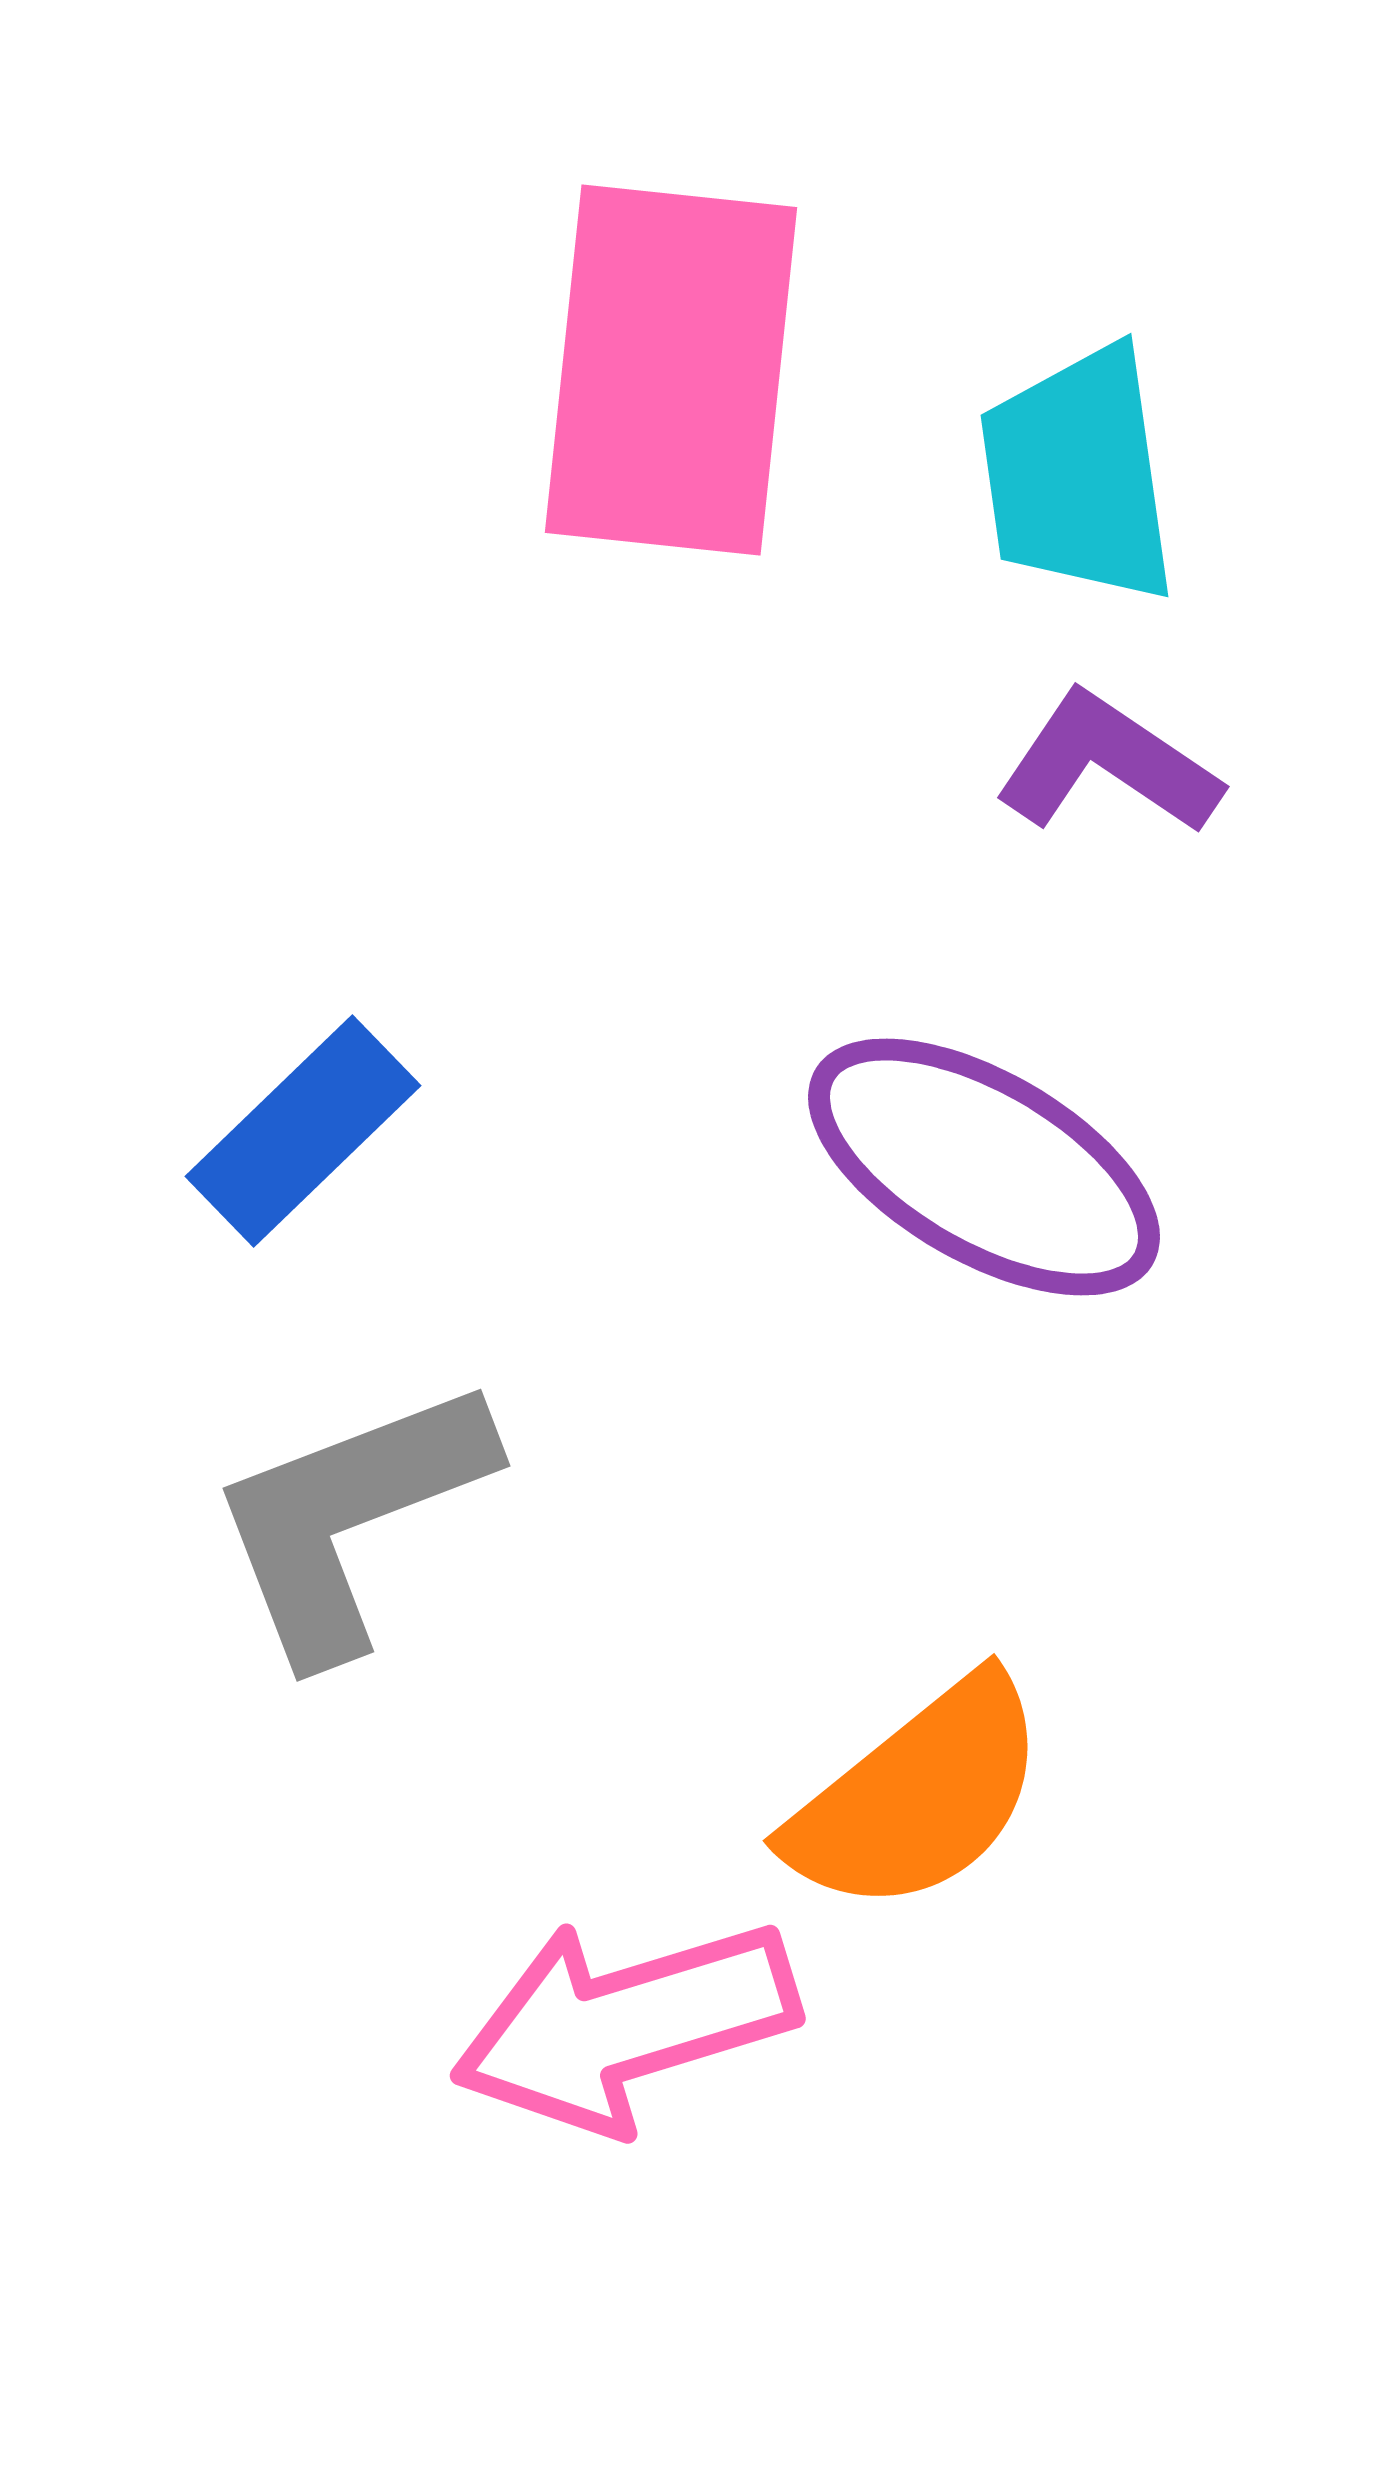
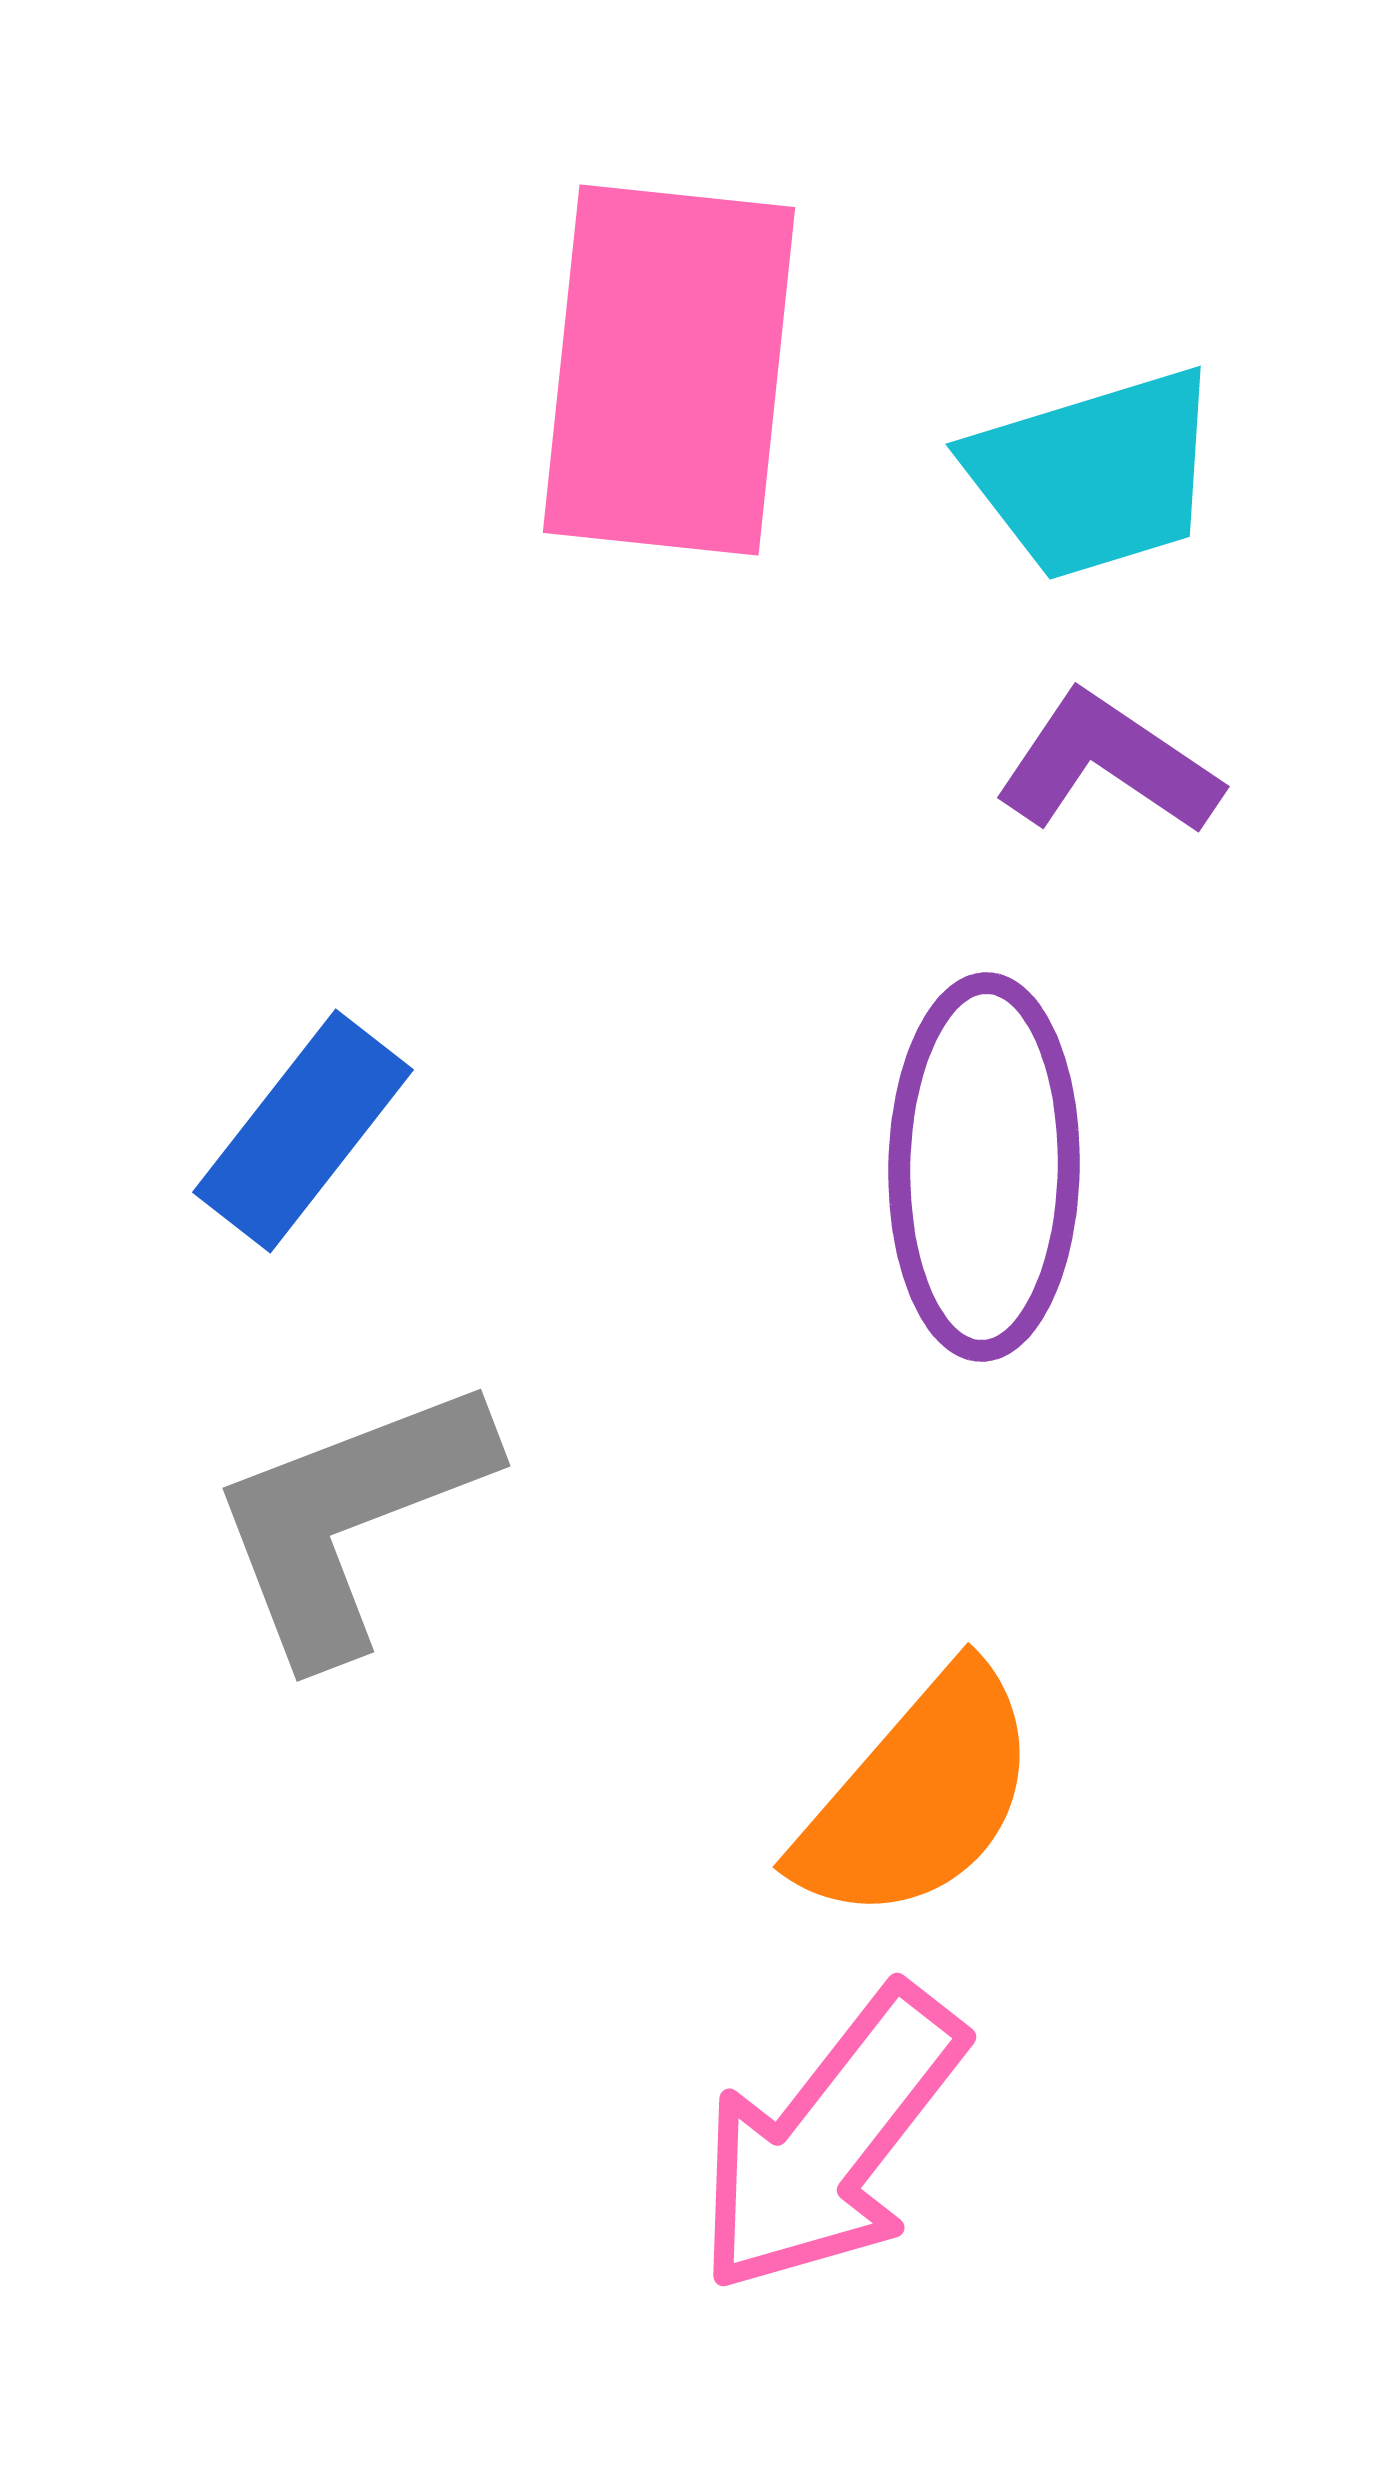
pink rectangle: moved 2 px left
cyan trapezoid: moved 16 px right, 1 px up; rotated 99 degrees counterclockwise
blue rectangle: rotated 8 degrees counterclockwise
purple ellipse: rotated 61 degrees clockwise
orange semicircle: rotated 10 degrees counterclockwise
pink arrow: moved 205 px right, 115 px down; rotated 35 degrees counterclockwise
